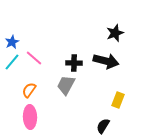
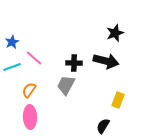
cyan line: moved 5 px down; rotated 30 degrees clockwise
